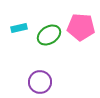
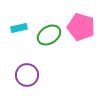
pink pentagon: rotated 12 degrees clockwise
purple circle: moved 13 px left, 7 px up
